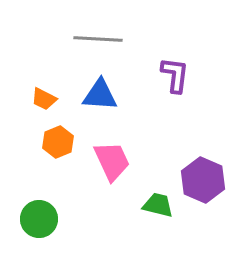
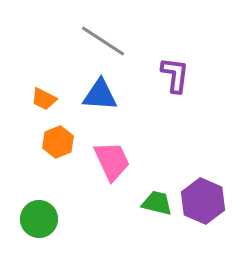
gray line: moved 5 px right, 2 px down; rotated 30 degrees clockwise
purple hexagon: moved 21 px down
green trapezoid: moved 1 px left, 2 px up
